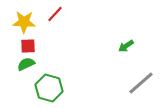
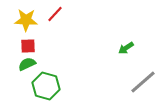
yellow star: moved 2 px right, 2 px up
green arrow: moved 2 px down
green semicircle: moved 1 px right
gray line: moved 2 px right, 1 px up
green hexagon: moved 3 px left, 2 px up
